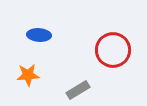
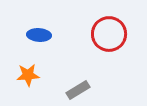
red circle: moved 4 px left, 16 px up
